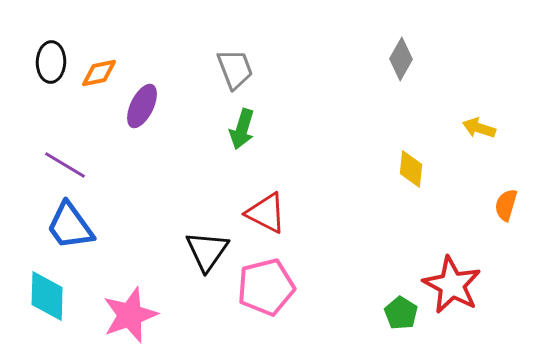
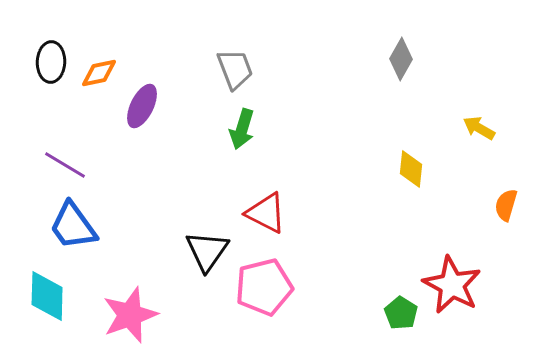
yellow arrow: rotated 12 degrees clockwise
blue trapezoid: moved 3 px right
pink pentagon: moved 2 px left
